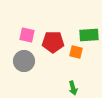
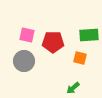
orange square: moved 4 px right, 6 px down
green arrow: rotated 64 degrees clockwise
